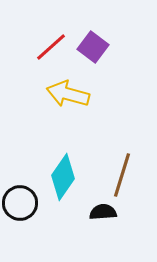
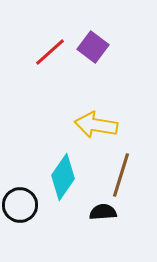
red line: moved 1 px left, 5 px down
yellow arrow: moved 28 px right, 31 px down; rotated 6 degrees counterclockwise
brown line: moved 1 px left
black circle: moved 2 px down
